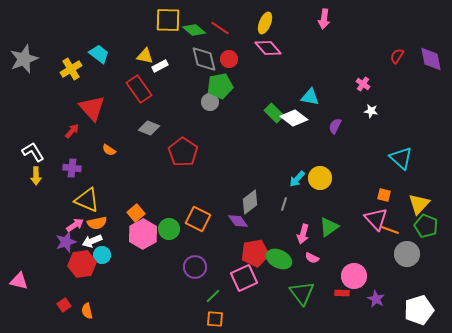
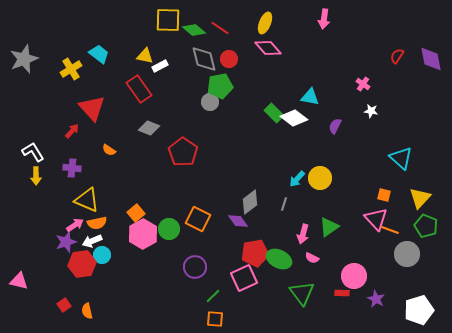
yellow triangle at (419, 204): moved 1 px right, 6 px up
